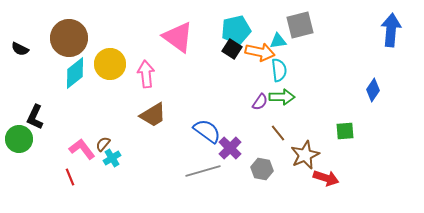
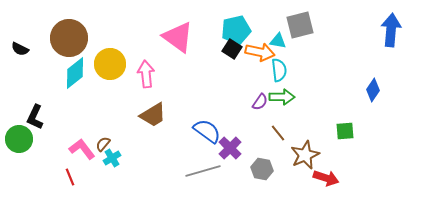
cyan triangle: rotated 18 degrees clockwise
